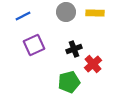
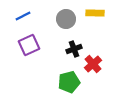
gray circle: moved 7 px down
purple square: moved 5 px left
